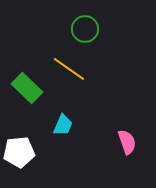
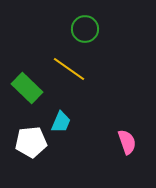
cyan trapezoid: moved 2 px left, 3 px up
white pentagon: moved 12 px right, 10 px up
